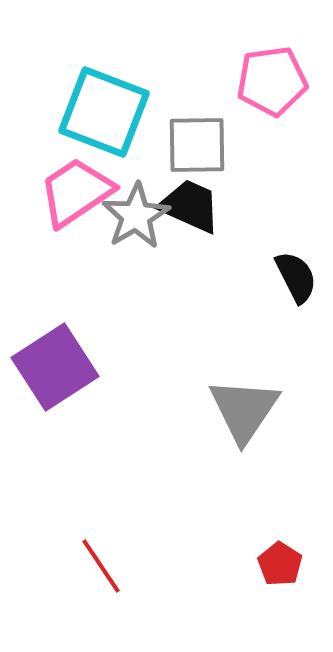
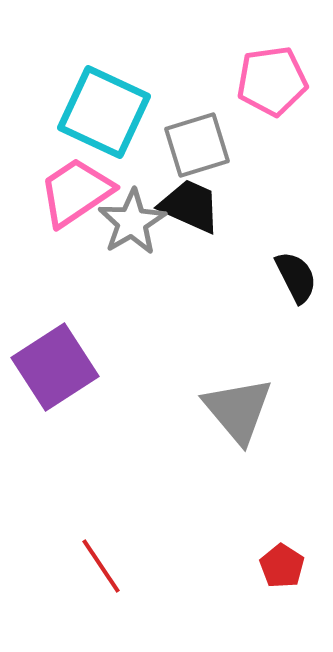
cyan square: rotated 4 degrees clockwise
gray square: rotated 16 degrees counterclockwise
gray star: moved 4 px left, 6 px down
gray triangle: moved 6 px left; rotated 14 degrees counterclockwise
red pentagon: moved 2 px right, 2 px down
